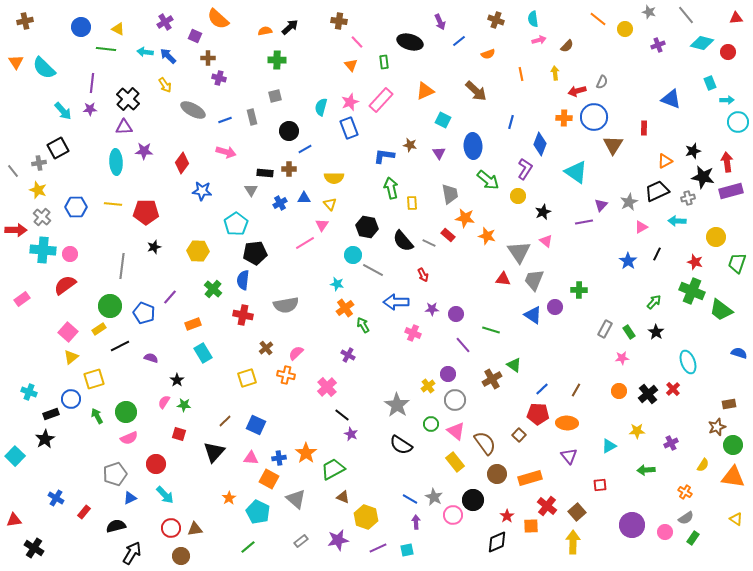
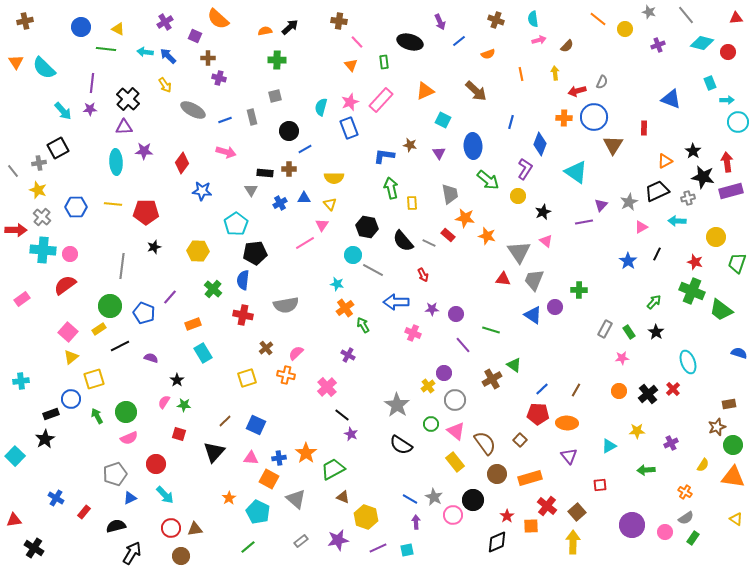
black star at (693, 151): rotated 21 degrees counterclockwise
purple circle at (448, 374): moved 4 px left, 1 px up
cyan cross at (29, 392): moved 8 px left, 11 px up; rotated 28 degrees counterclockwise
brown square at (519, 435): moved 1 px right, 5 px down
